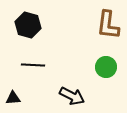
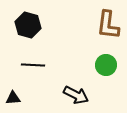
green circle: moved 2 px up
black arrow: moved 4 px right, 1 px up
